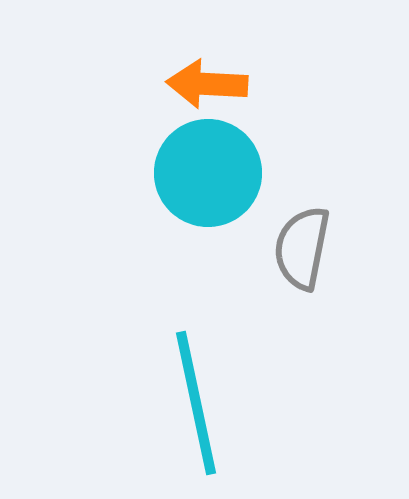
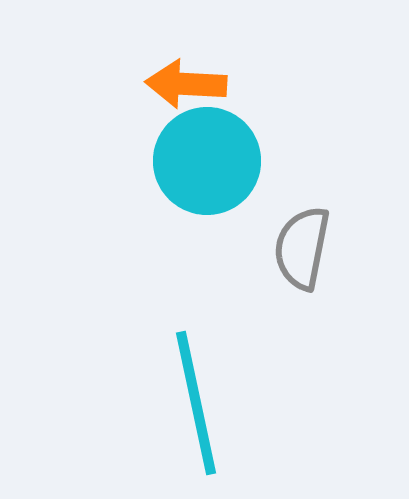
orange arrow: moved 21 px left
cyan circle: moved 1 px left, 12 px up
